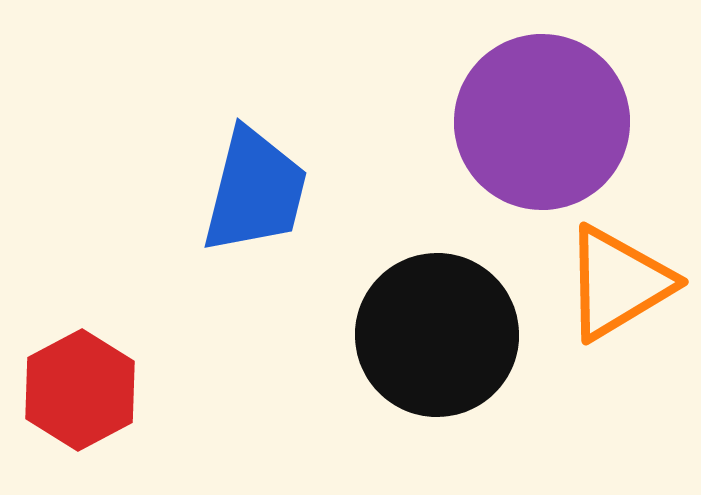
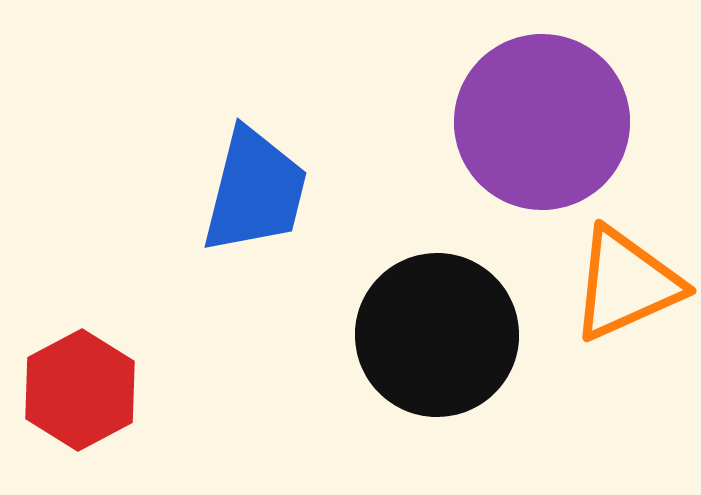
orange triangle: moved 8 px right, 1 px down; rotated 7 degrees clockwise
